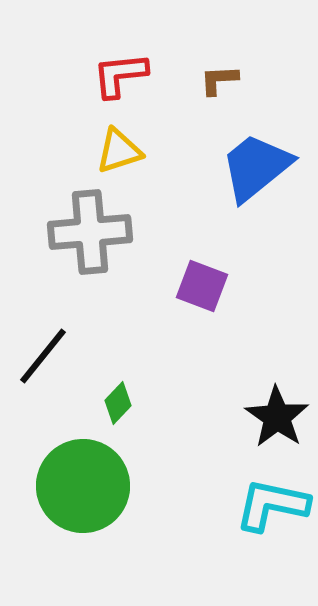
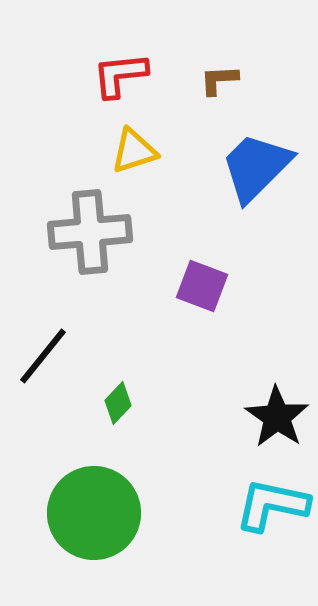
yellow triangle: moved 15 px right
blue trapezoid: rotated 6 degrees counterclockwise
green circle: moved 11 px right, 27 px down
